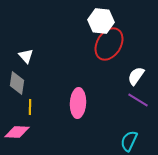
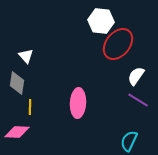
red ellipse: moved 9 px right; rotated 8 degrees clockwise
